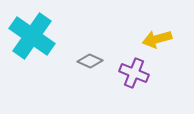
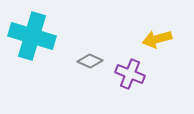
cyan cross: rotated 18 degrees counterclockwise
purple cross: moved 4 px left, 1 px down
